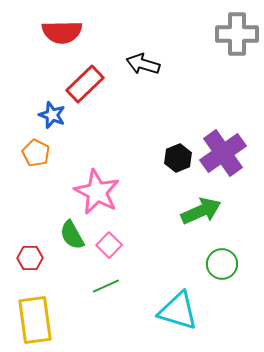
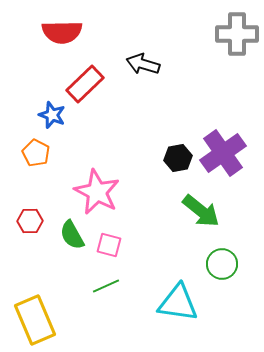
black hexagon: rotated 12 degrees clockwise
green arrow: rotated 63 degrees clockwise
pink square: rotated 30 degrees counterclockwise
red hexagon: moved 37 px up
cyan triangle: moved 8 px up; rotated 9 degrees counterclockwise
yellow rectangle: rotated 15 degrees counterclockwise
